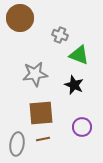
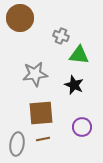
gray cross: moved 1 px right, 1 px down
green triangle: rotated 15 degrees counterclockwise
